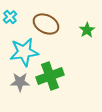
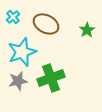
cyan cross: moved 3 px right
cyan star: moved 2 px left; rotated 12 degrees counterclockwise
green cross: moved 1 px right, 2 px down
gray star: moved 2 px left, 1 px up; rotated 12 degrees counterclockwise
